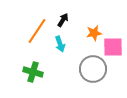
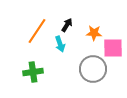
black arrow: moved 4 px right, 5 px down
orange star: rotated 14 degrees clockwise
pink square: moved 1 px down
green cross: rotated 24 degrees counterclockwise
